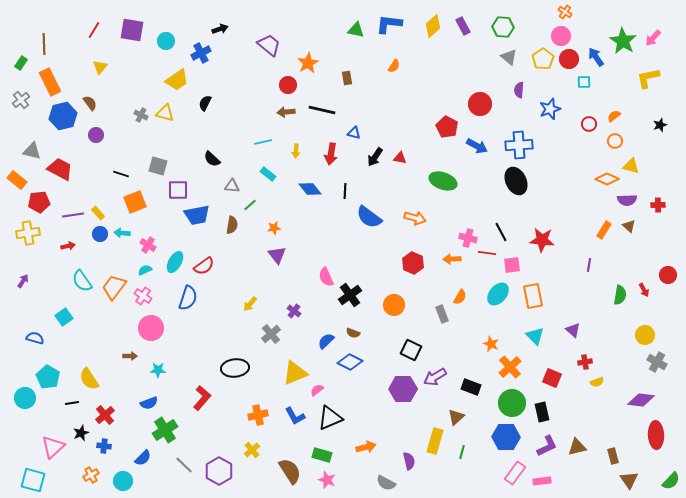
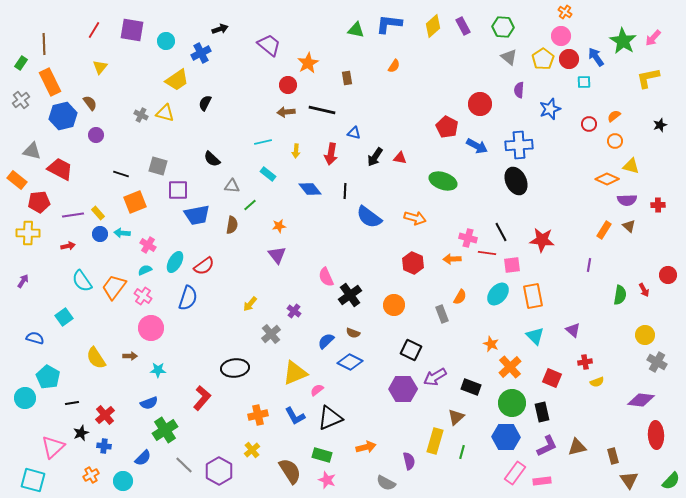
orange star at (274, 228): moved 5 px right, 2 px up
yellow cross at (28, 233): rotated 10 degrees clockwise
yellow semicircle at (89, 379): moved 7 px right, 21 px up
